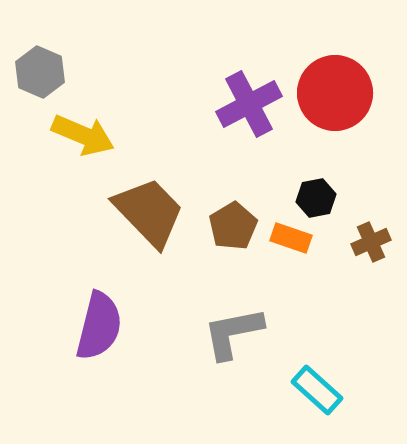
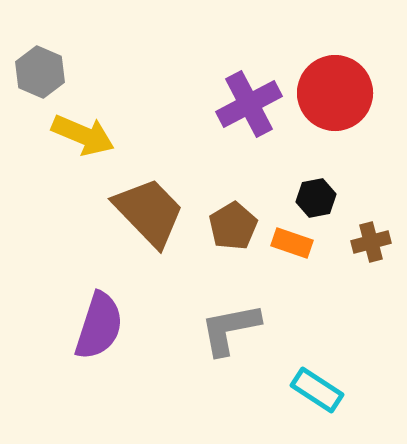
orange rectangle: moved 1 px right, 5 px down
brown cross: rotated 9 degrees clockwise
purple semicircle: rotated 4 degrees clockwise
gray L-shape: moved 3 px left, 4 px up
cyan rectangle: rotated 9 degrees counterclockwise
